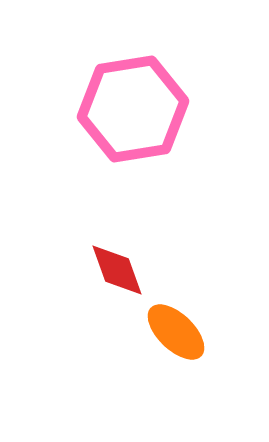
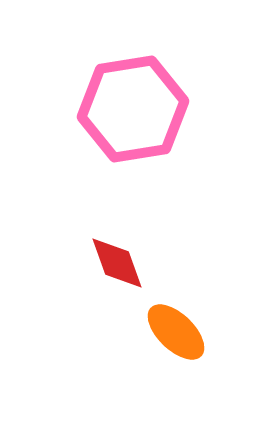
red diamond: moved 7 px up
